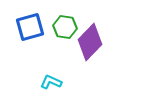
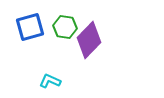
purple diamond: moved 1 px left, 2 px up
cyan L-shape: moved 1 px left, 1 px up
